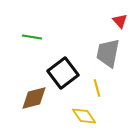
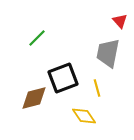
green line: moved 5 px right, 1 px down; rotated 54 degrees counterclockwise
black square: moved 5 px down; rotated 16 degrees clockwise
